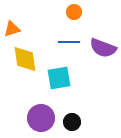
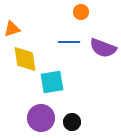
orange circle: moved 7 px right
cyan square: moved 7 px left, 4 px down
